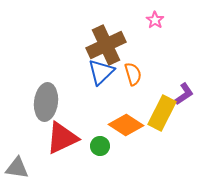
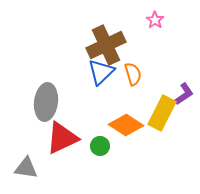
gray triangle: moved 9 px right
